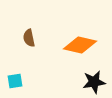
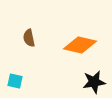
cyan square: rotated 21 degrees clockwise
